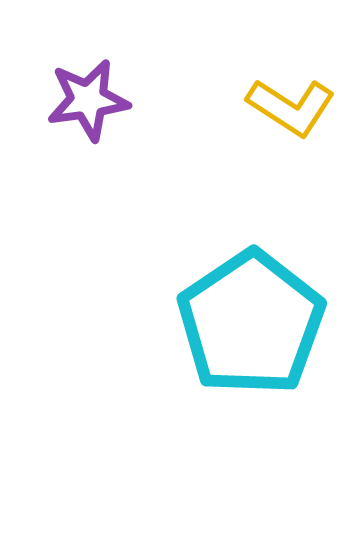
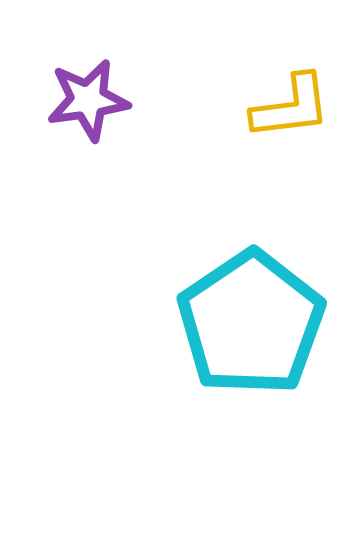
yellow L-shape: rotated 40 degrees counterclockwise
